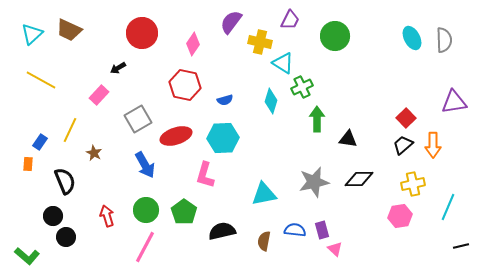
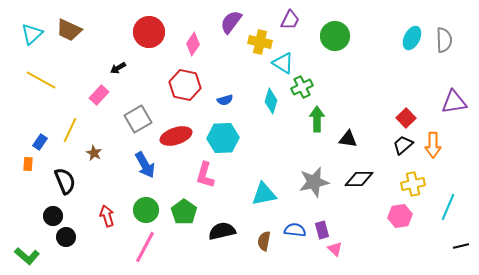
red circle at (142, 33): moved 7 px right, 1 px up
cyan ellipse at (412, 38): rotated 55 degrees clockwise
